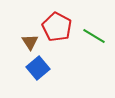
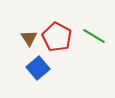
red pentagon: moved 10 px down
brown triangle: moved 1 px left, 4 px up
